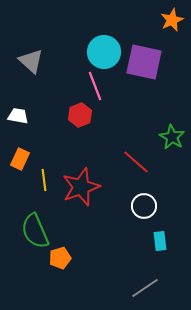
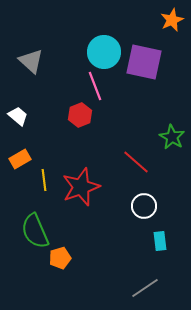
white trapezoid: rotated 30 degrees clockwise
orange rectangle: rotated 35 degrees clockwise
